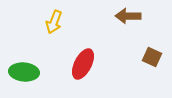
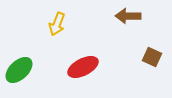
yellow arrow: moved 3 px right, 2 px down
red ellipse: moved 3 px down; rotated 36 degrees clockwise
green ellipse: moved 5 px left, 2 px up; rotated 48 degrees counterclockwise
